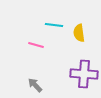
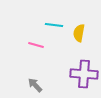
yellow semicircle: rotated 18 degrees clockwise
